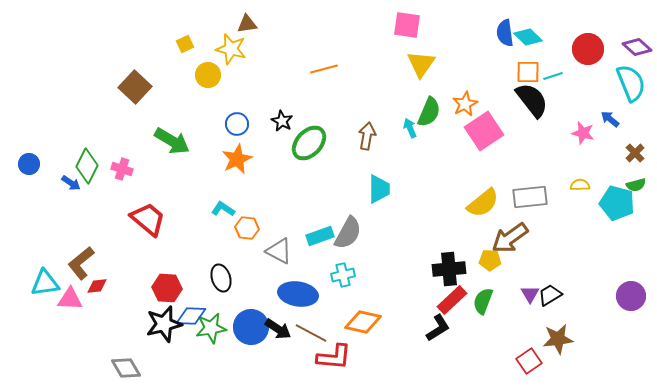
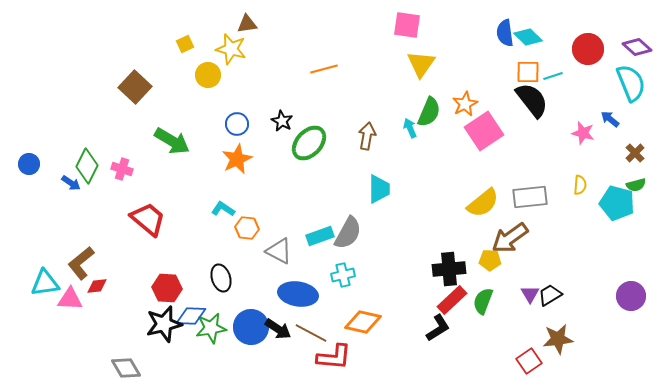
yellow semicircle at (580, 185): rotated 96 degrees clockwise
